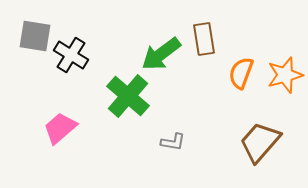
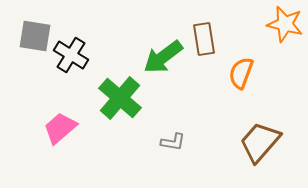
green arrow: moved 2 px right, 3 px down
orange star: moved 51 px up; rotated 30 degrees clockwise
green cross: moved 8 px left, 2 px down
